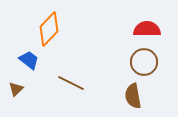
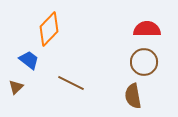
brown triangle: moved 2 px up
